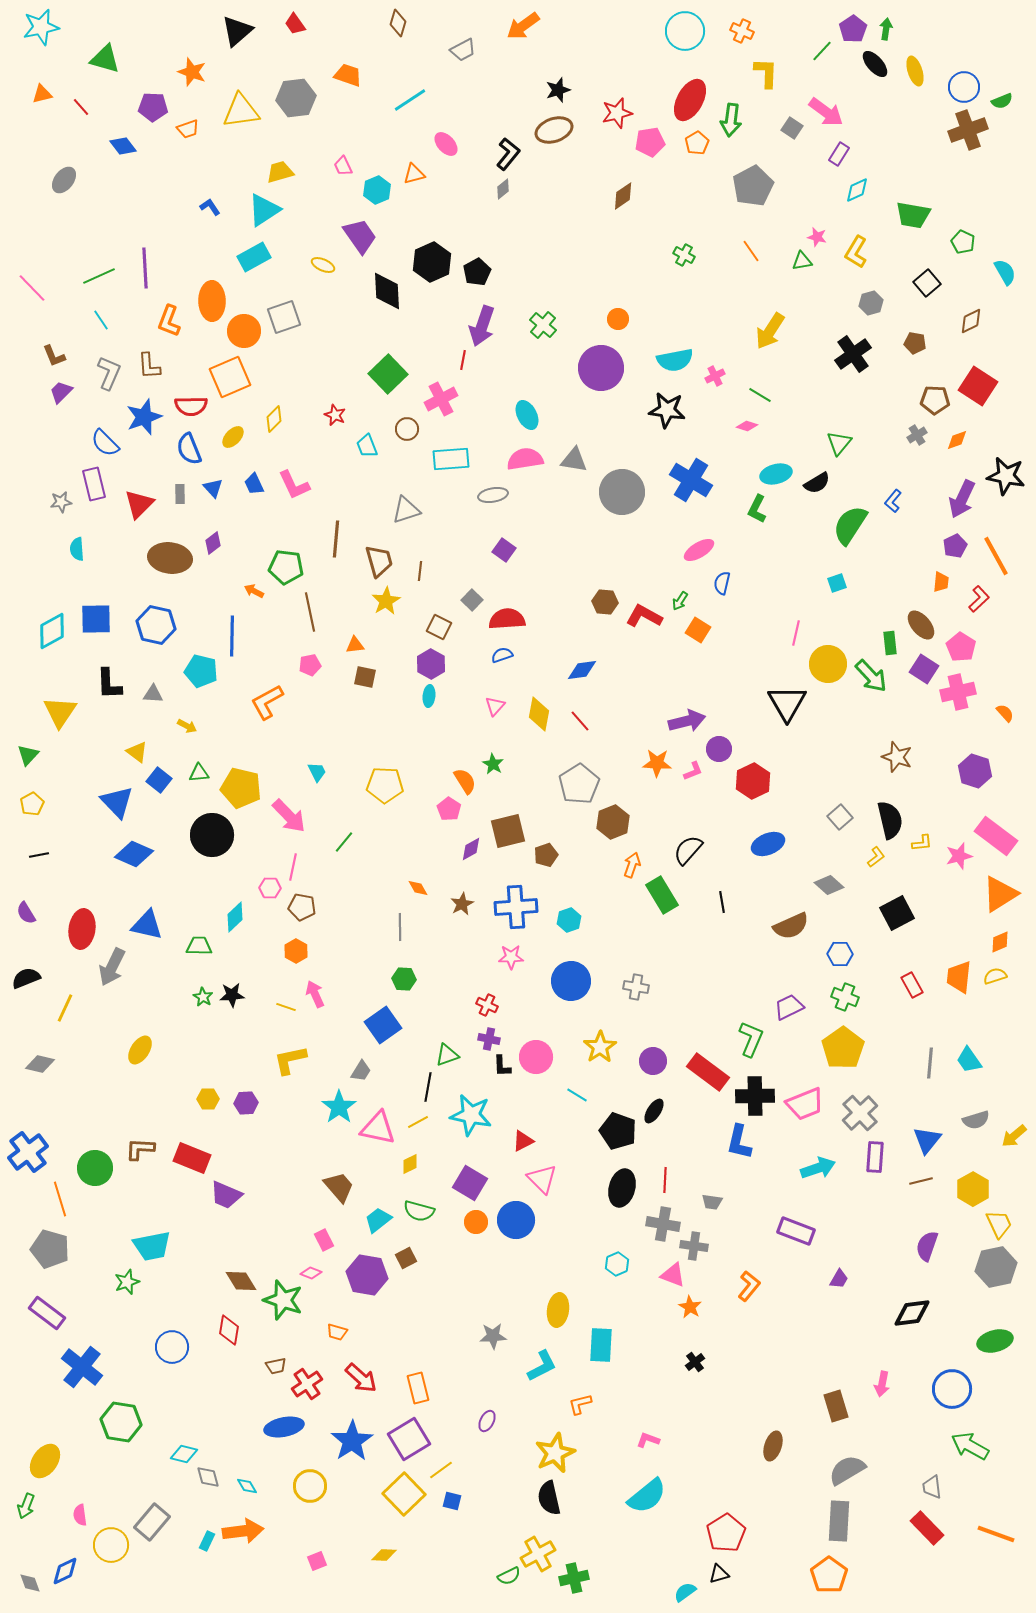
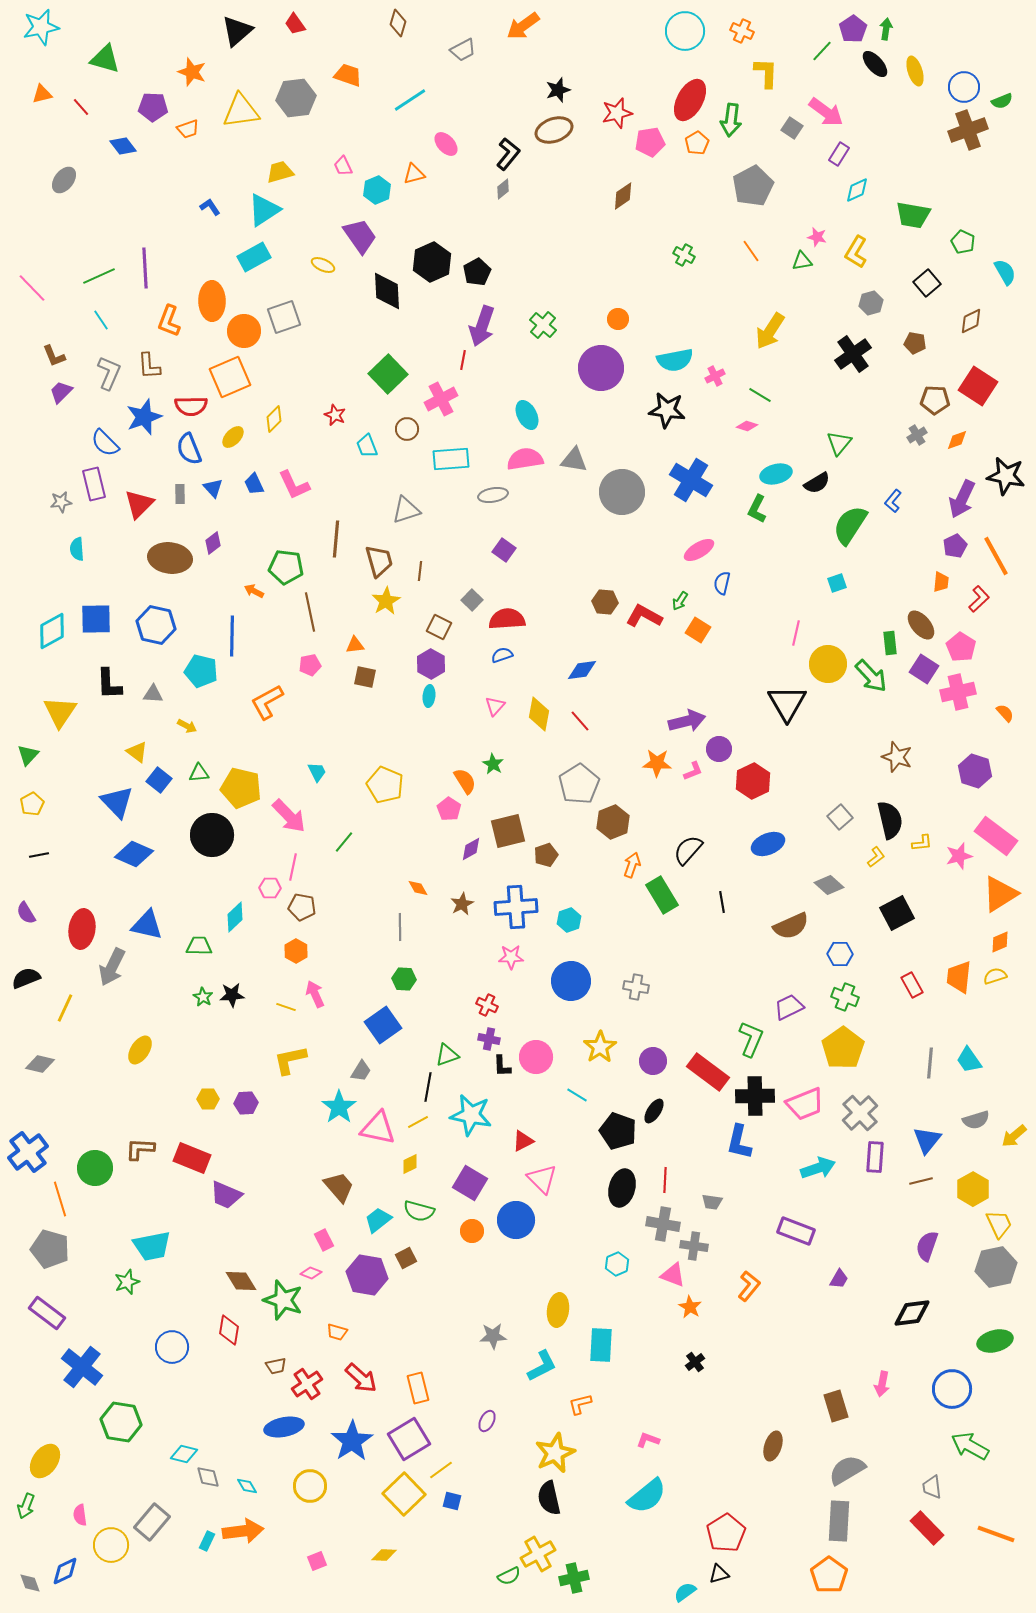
yellow pentagon at (385, 785): rotated 21 degrees clockwise
orange circle at (476, 1222): moved 4 px left, 9 px down
